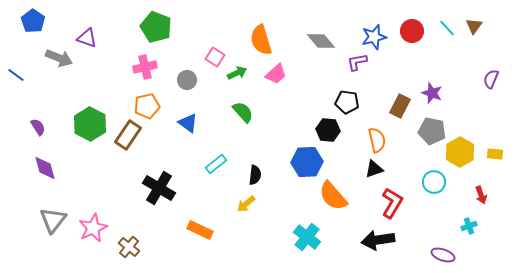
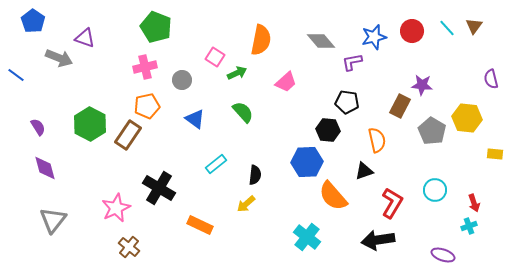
purple triangle at (87, 38): moved 2 px left
orange semicircle at (261, 40): rotated 152 degrees counterclockwise
purple L-shape at (357, 62): moved 5 px left
pink trapezoid at (276, 74): moved 10 px right, 8 px down
purple semicircle at (491, 79): rotated 36 degrees counterclockwise
gray circle at (187, 80): moved 5 px left
purple star at (432, 93): moved 10 px left, 8 px up; rotated 15 degrees counterclockwise
blue triangle at (188, 123): moved 7 px right, 4 px up
gray pentagon at (432, 131): rotated 20 degrees clockwise
yellow hexagon at (460, 152): moved 7 px right, 34 px up; rotated 24 degrees counterclockwise
black triangle at (374, 169): moved 10 px left, 2 px down
cyan circle at (434, 182): moved 1 px right, 8 px down
red arrow at (481, 195): moved 7 px left, 8 px down
pink star at (93, 228): moved 23 px right, 20 px up
orange rectangle at (200, 230): moved 5 px up
